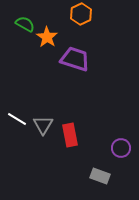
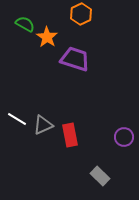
gray triangle: rotated 35 degrees clockwise
purple circle: moved 3 px right, 11 px up
gray rectangle: rotated 24 degrees clockwise
